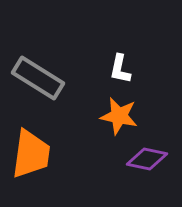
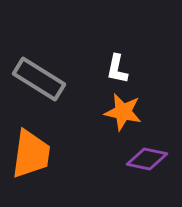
white L-shape: moved 3 px left
gray rectangle: moved 1 px right, 1 px down
orange star: moved 4 px right, 4 px up
